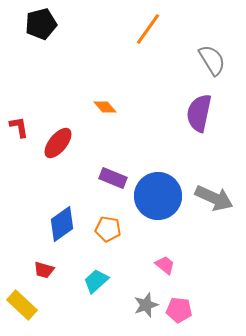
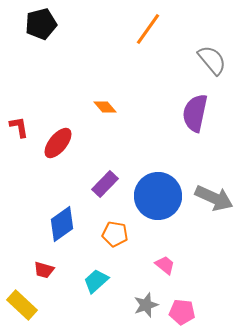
gray semicircle: rotated 8 degrees counterclockwise
purple semicircle: moved 4 px left
purple rectangle: moved 8 px left, 6 px down; rotated 68 degrees counterclockwise
orange pentagon: moved 7 px right, 5 px down
pink pentagon: moved 3 px right, 2 px down
